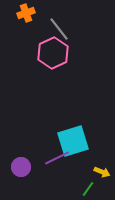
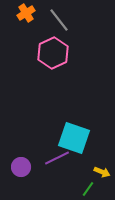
orange cross: rotated 12 degrees counterclockwise
gray line: moved 9 px up
cyan square: moved 1 px right, 3 px up; rotated 36 degrees clockwise
